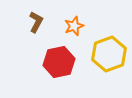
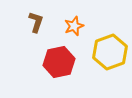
brown L-shape: rotated 10 degrees counterclockwise
yellow hexagon: moved 1 px right, 2 px up
